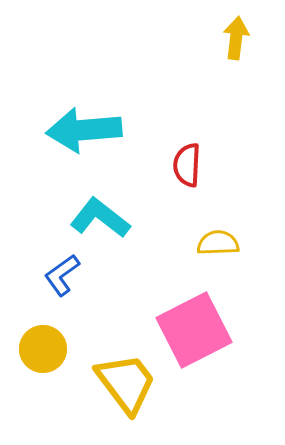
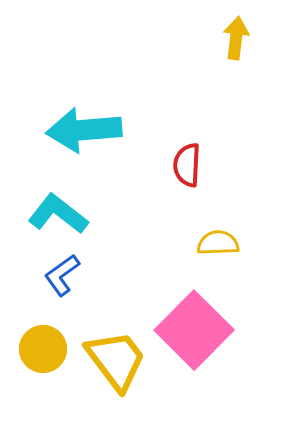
cyan L-shape: moved 42 px left, 4 px up
pink square: rotated 18 degrees counterclockwise
yellow trapezoid: moved 10 px left, 23 px up
